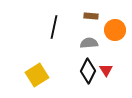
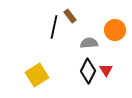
brown rectangle: moved 21 px left; rotated 48 degrees clockwise
